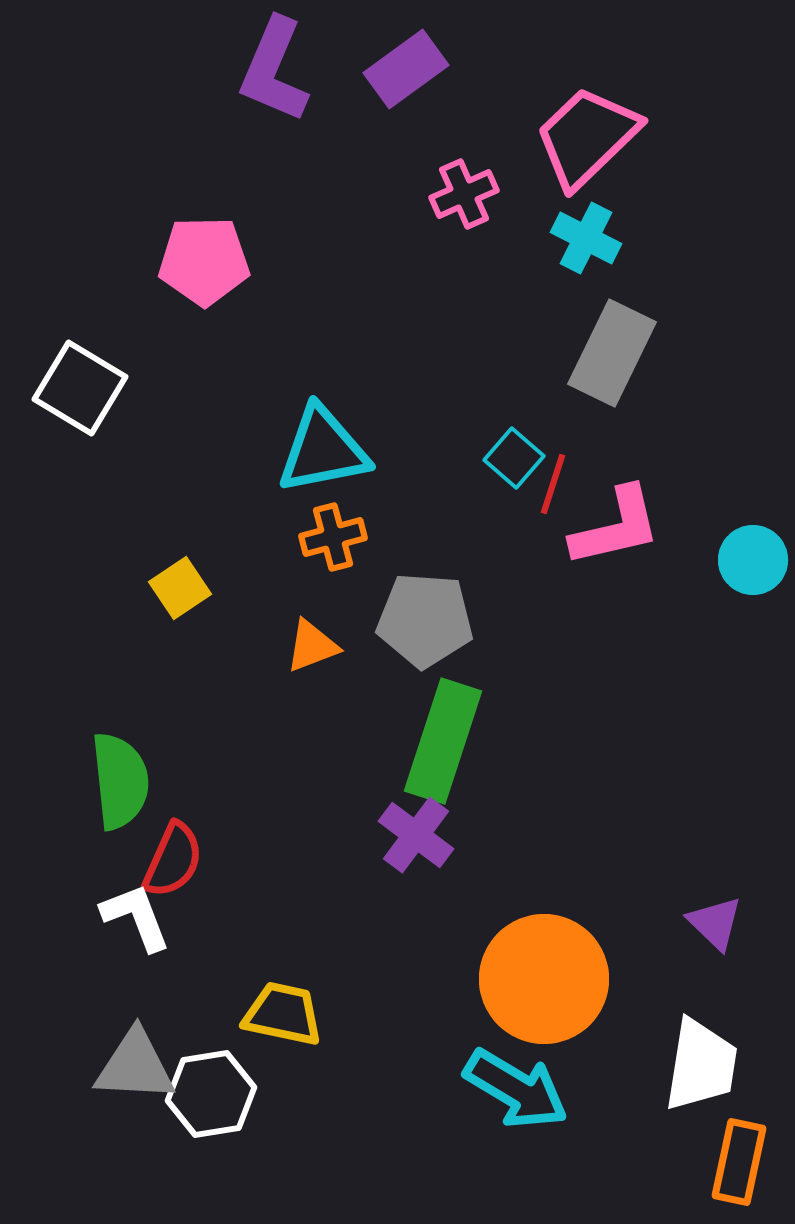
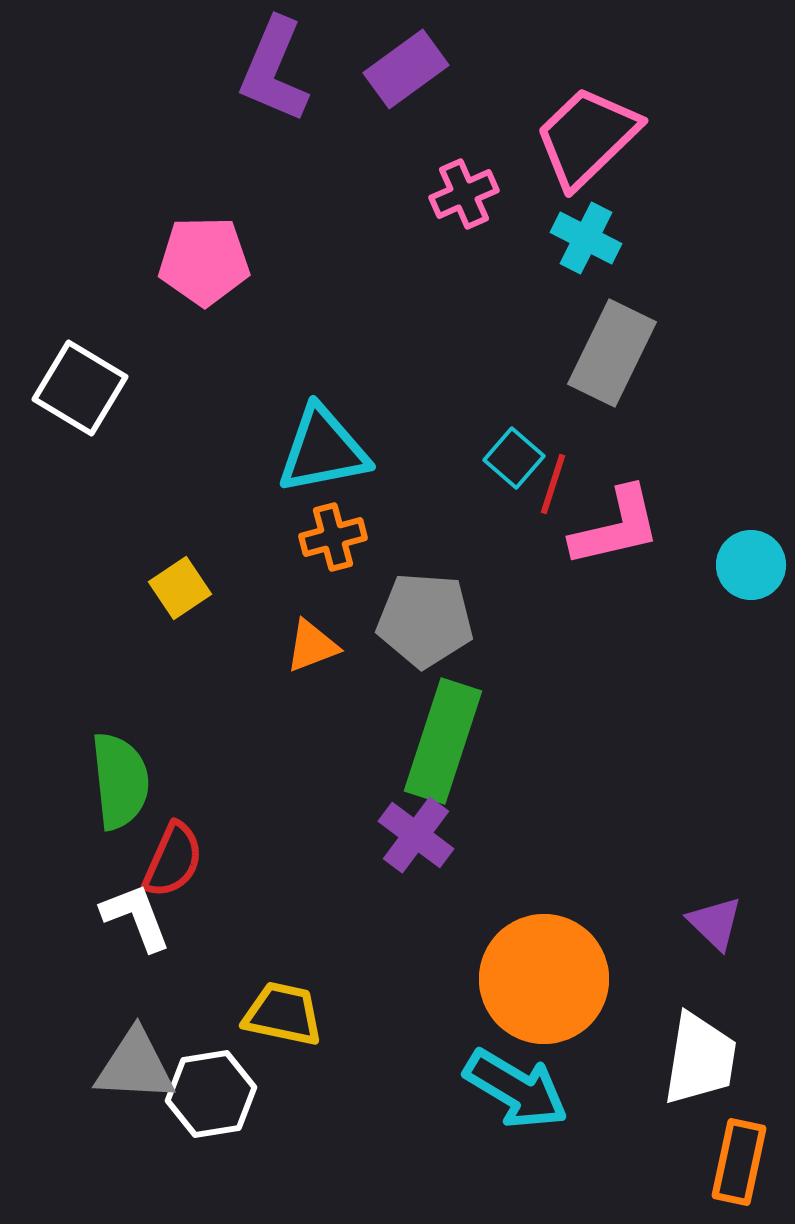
cyan circle: moved 2 px left, 5 px down
white trapezoid: moved 1 px left, 6 px up
